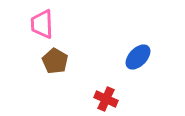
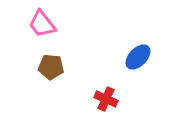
pink trapezoid: rotated 36 degrees counterclockwise
brown pentagon: moved 4 px left, 6 px down; rotated 25 degrees counterclockwise
